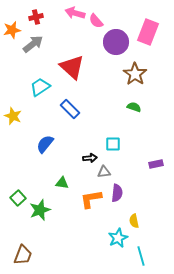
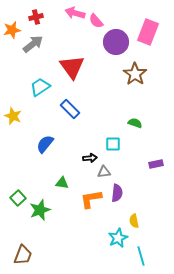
red triangle: rotated 12 degrees clockwise
green semicircle: moved 1 px right, 16 px down
